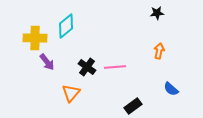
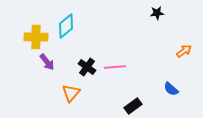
yellow cross: moved 1 px right, 1 px up
orange arrow: moved 25 px right; rotated 42 degrees clockwise
